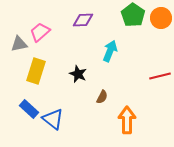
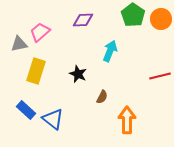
orange circle: moved 1 px down
blue rectangle: moved 3 px left, 1 px down
